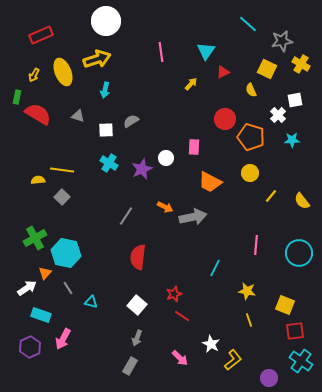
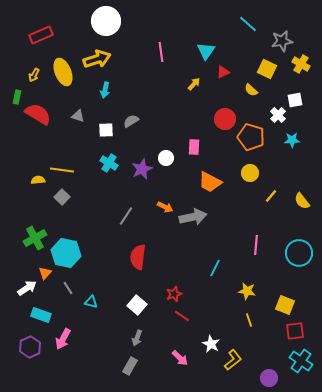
yellow arrow at (191, 84): moved 3 px right
yellow semicircle at (251, 90): rotated 24 degrees counterclockwise
